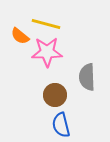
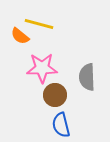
yellow line: moved 7 px left
pink star: moved 5 px left, 16 px down
